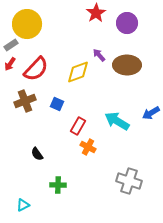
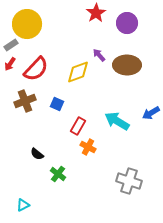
black semicircle: rotated 16 degrees counterclockwise
green cross: moved 11 px up; rotated 35 degrees clockwise
